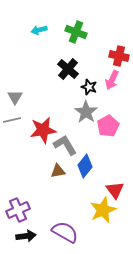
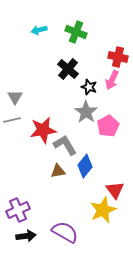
red cross: moved 1 px left, 1 px down
